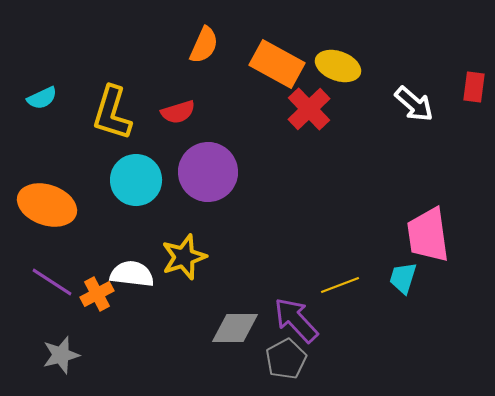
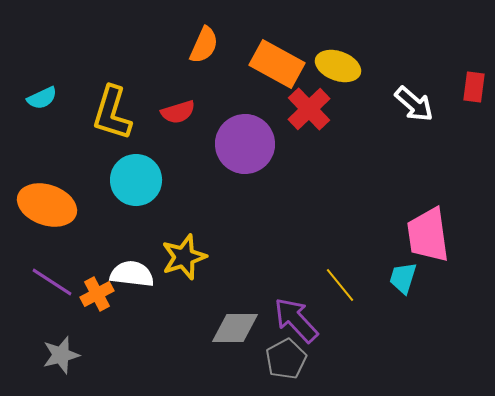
purple circle: moved 37 px right, 28 px up
yellow line: rotated 72 degrees clockwise
